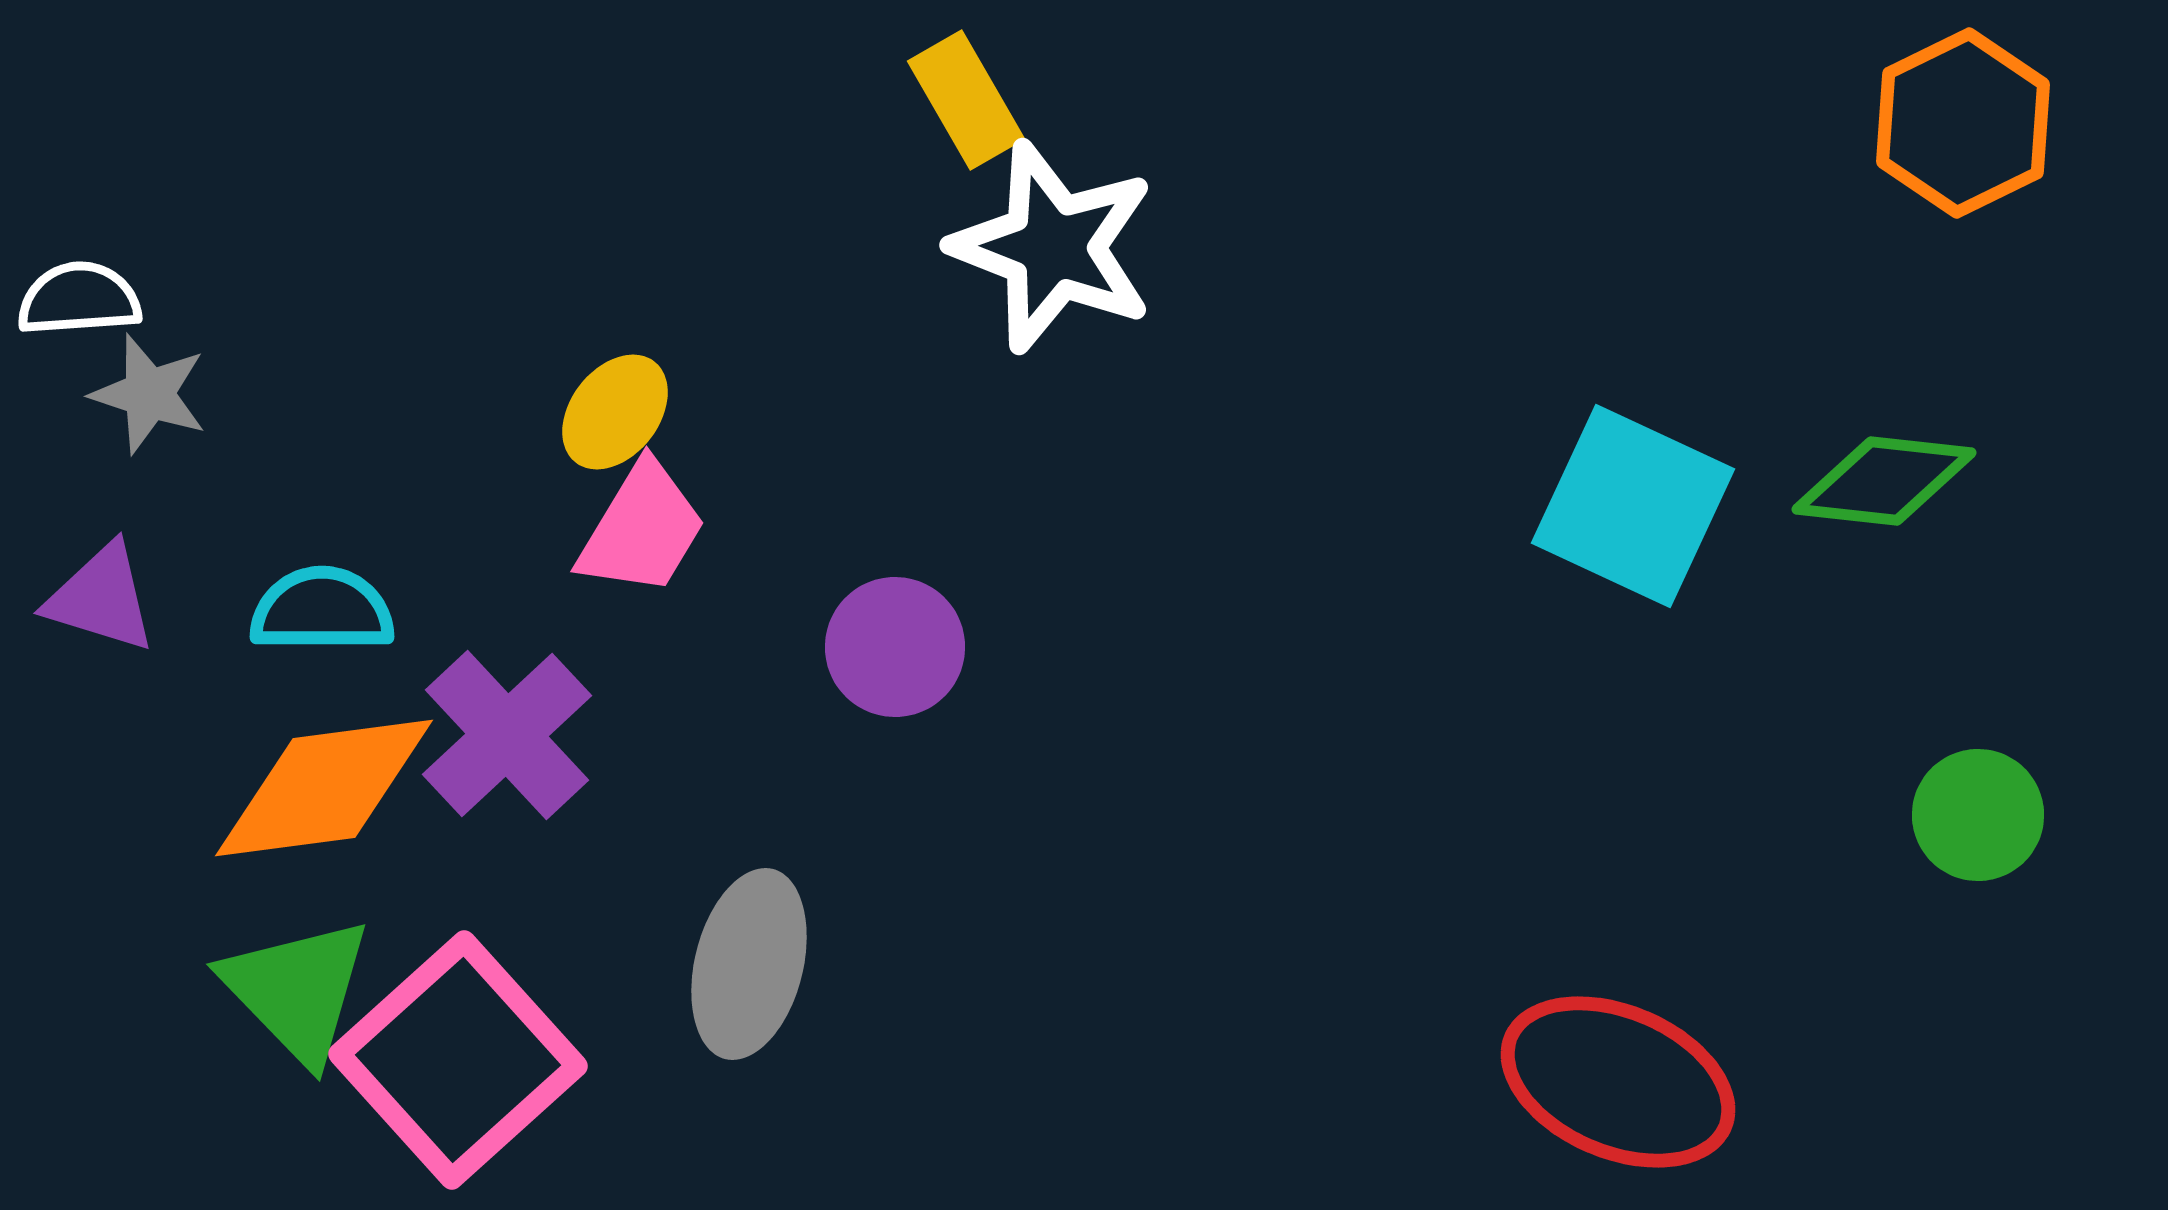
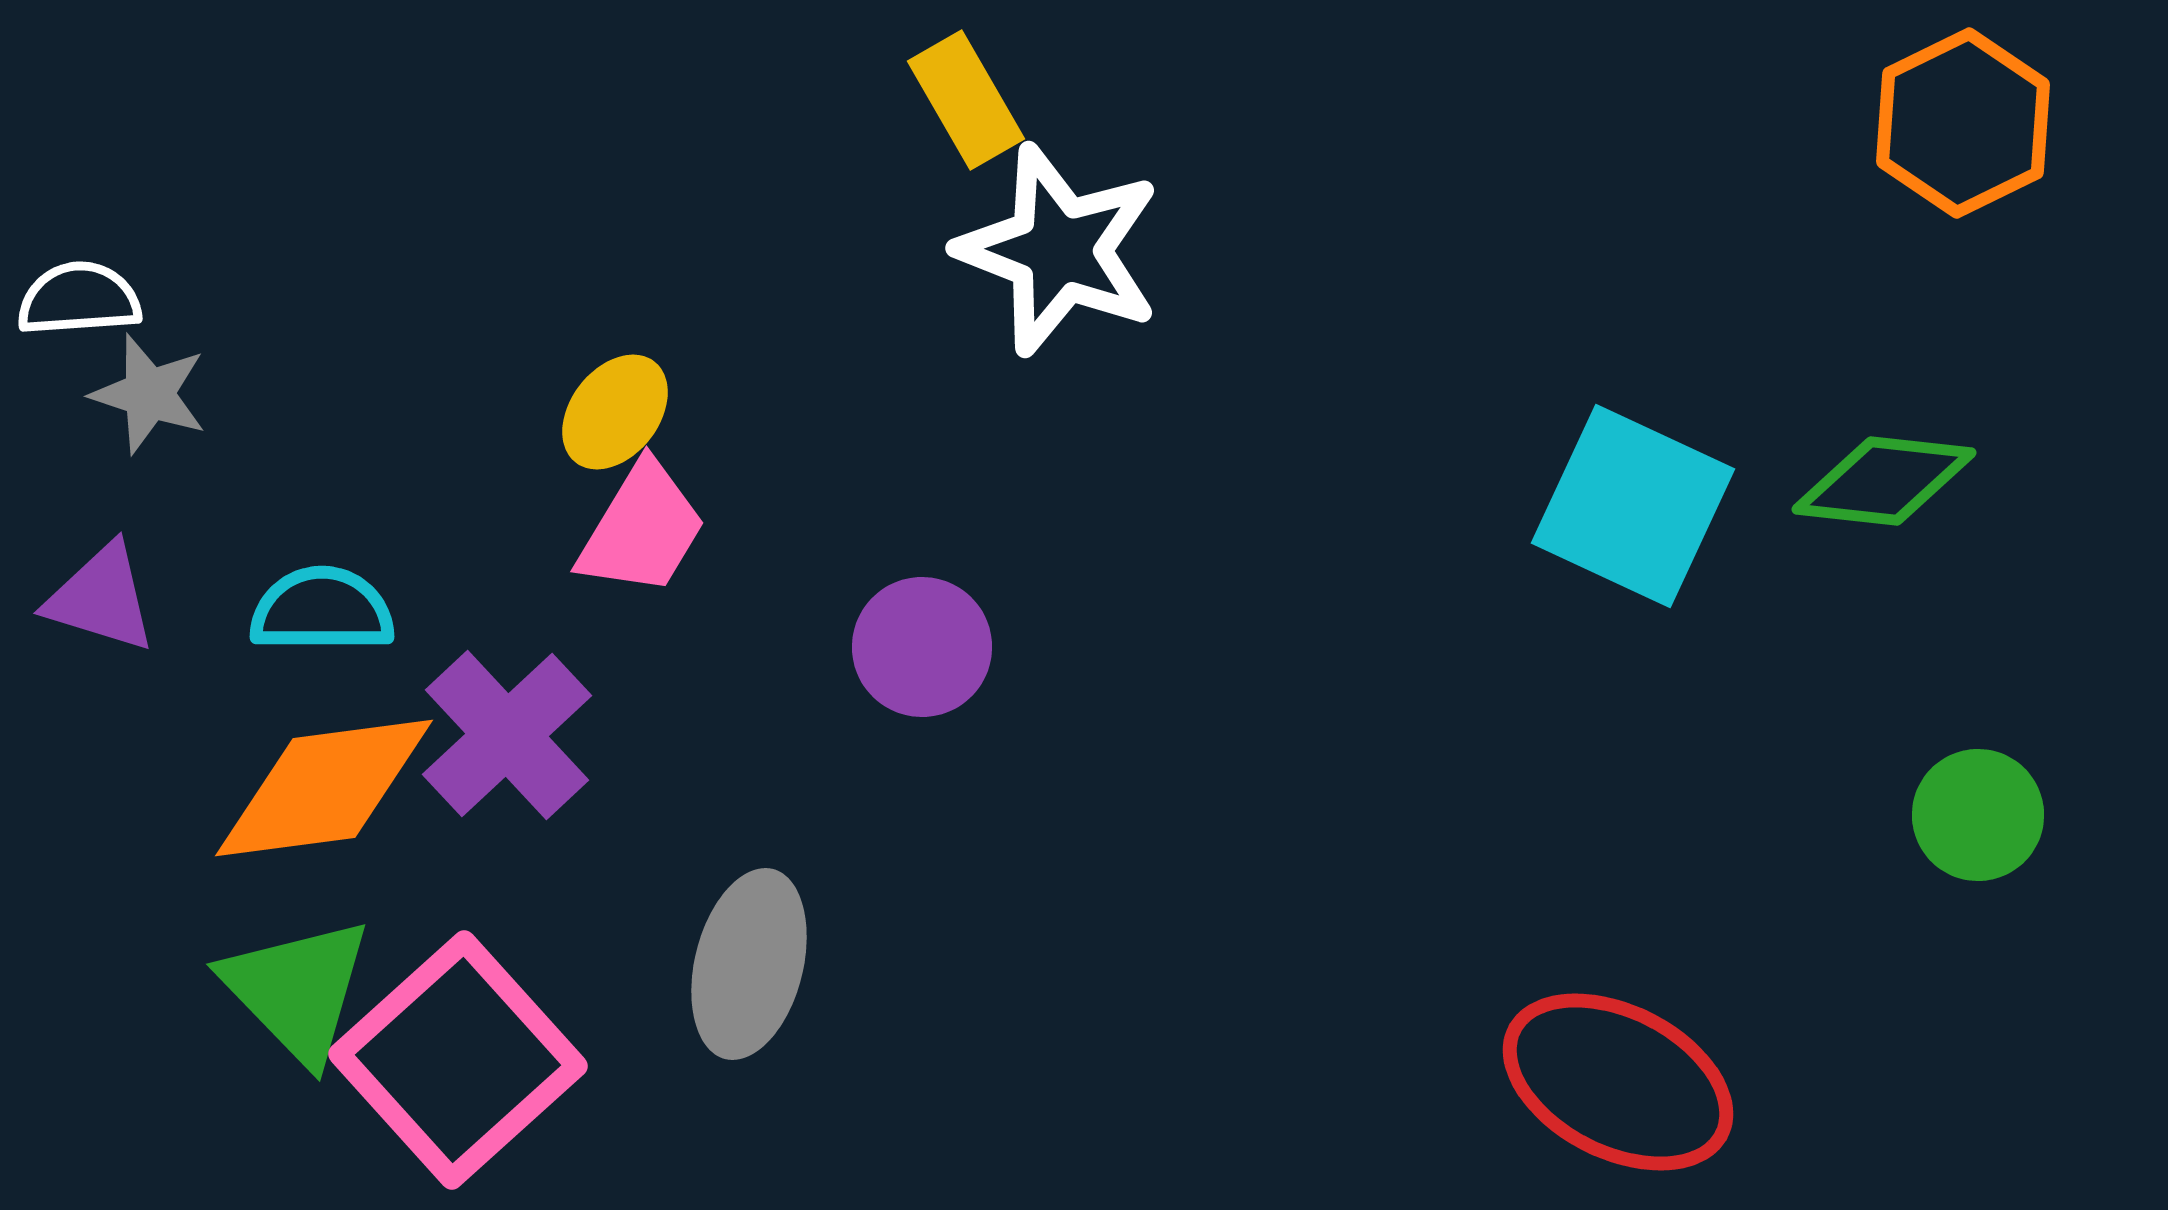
white star: moved 6 px right, 3 px down
purple circle: moved 27 px right
red ellipse: rotated 4 degrees clockwise
